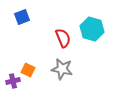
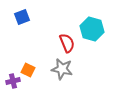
red semicircle: moved 4 px right, 5 px down
